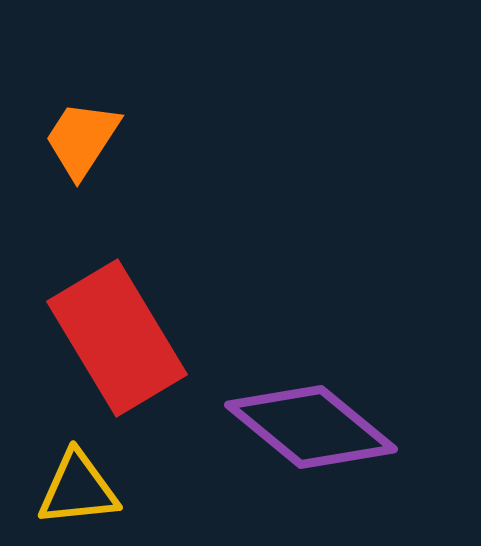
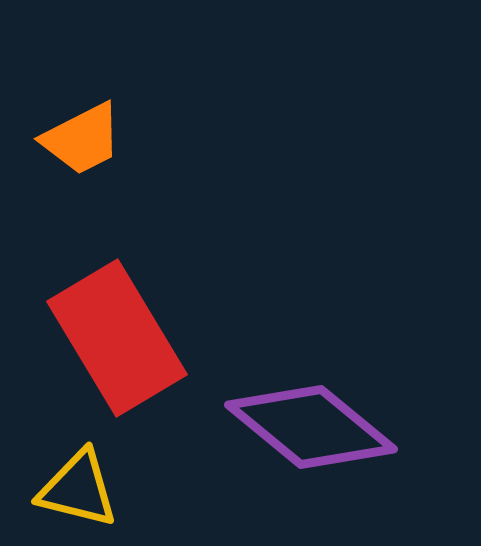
orange trapezoid: rotated 150 degrees counterclockwise
yellow triangle: rotated 20 degrees clockwise
